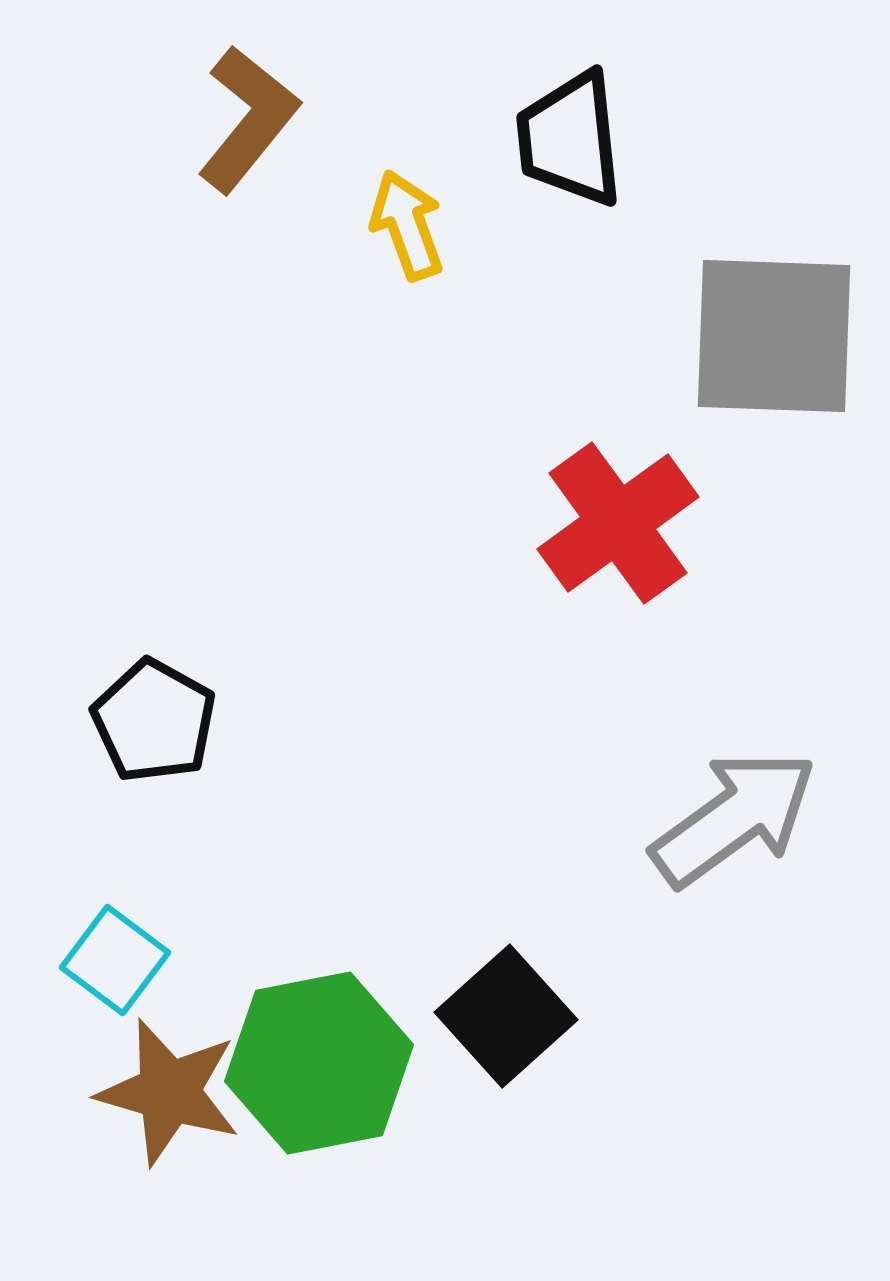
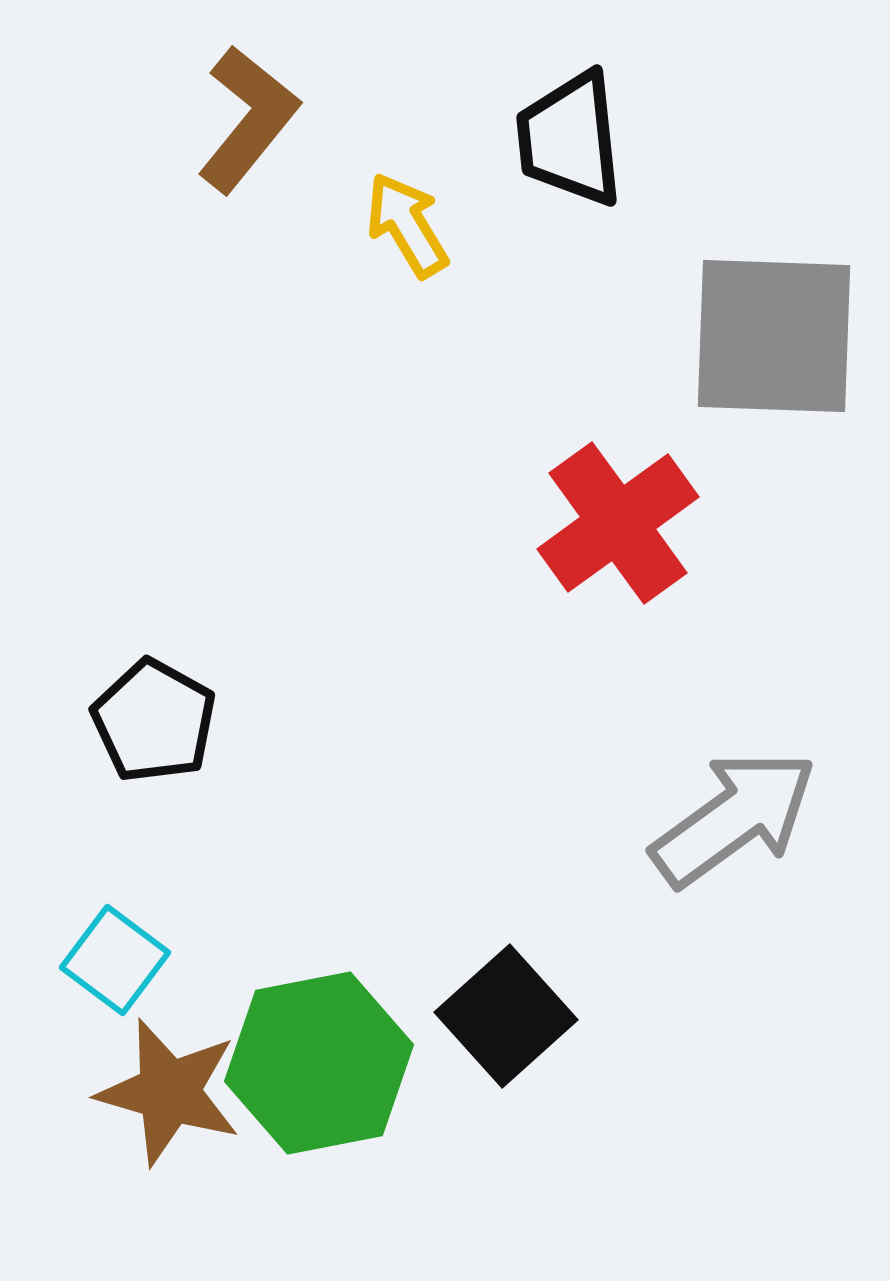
yellow arrow: rotated 11 degrees counterclockwise
